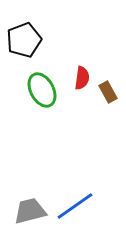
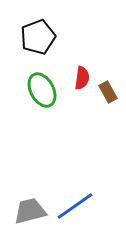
black pentagon: moved 14 px right, 3 px up
